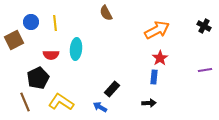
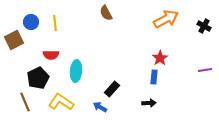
orange arrow: moved 9 px right, 11 px up
cyan ellipse: moved 22 px down
